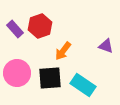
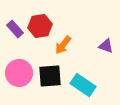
red hexagon: rotated 10 degrees clockwise
orange arrow: moved 6 px up
pink circle: moved 2 px right
black square: moved 2 px up
